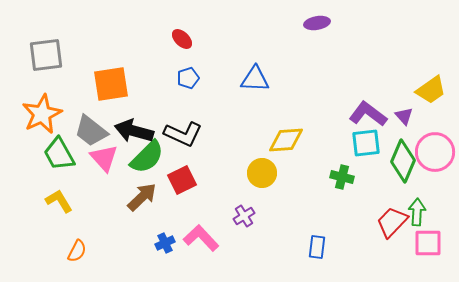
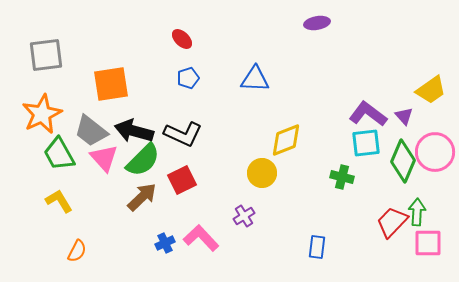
yellow diamond: rotated 18 degrees counterclockwise
green semicircle: moved 4 px left, 3 px down
